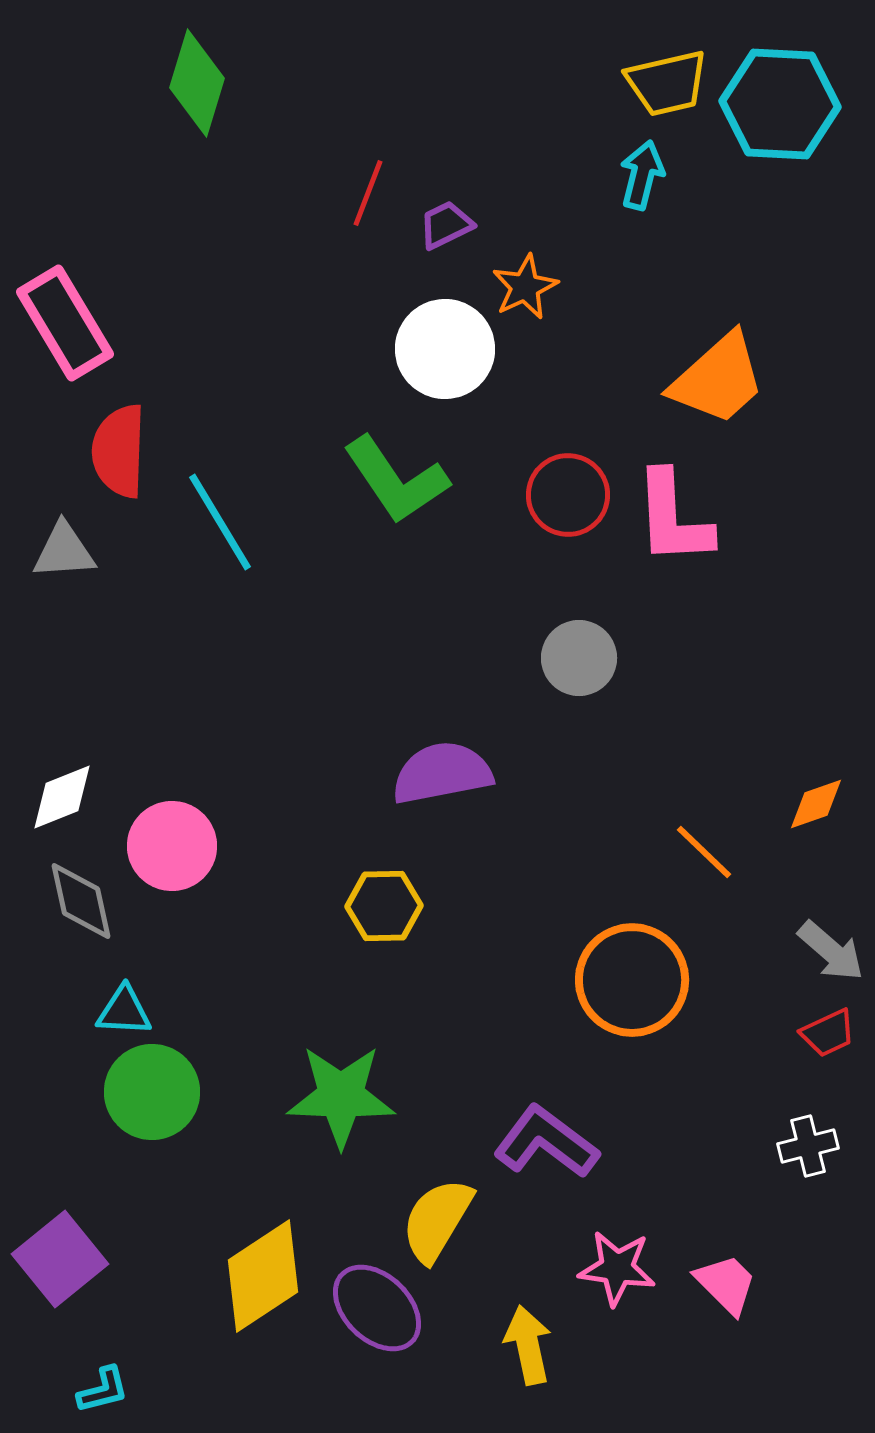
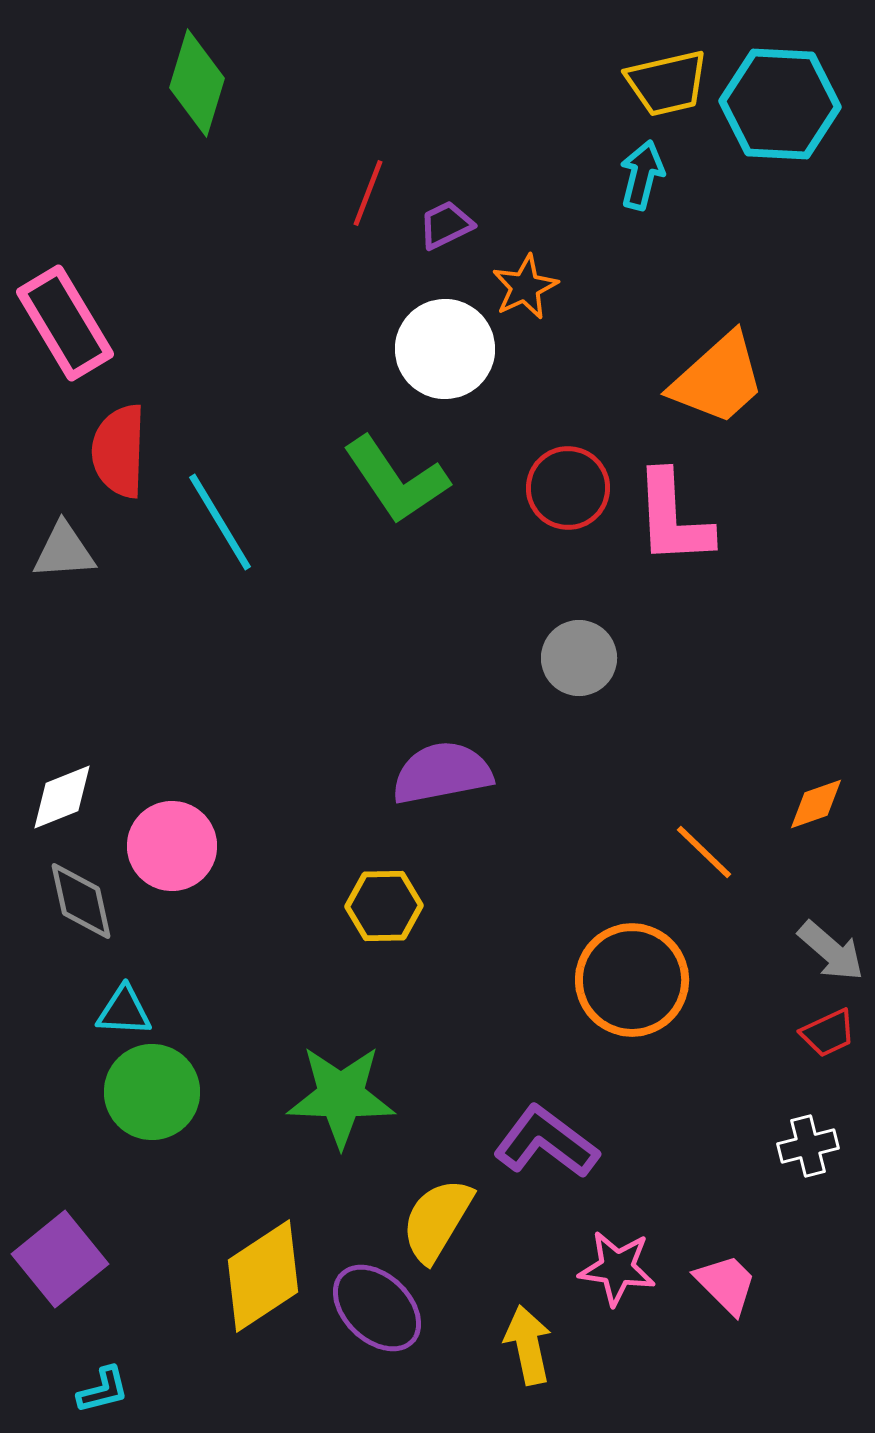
red circle: moved 7 px up
